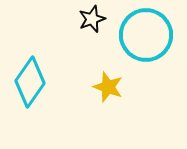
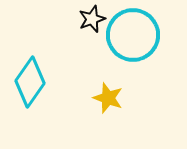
cyan circle: moved 13 px left
yellow star: moved 11 px down
